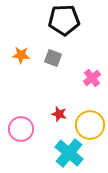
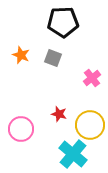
black pentagon: moved 1 px left, 2 px down
orange star: rotated 18 degrees clockwise
cyan cross: moved 4 px right, 1 px down
